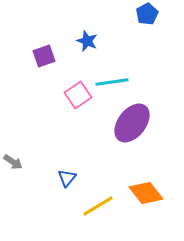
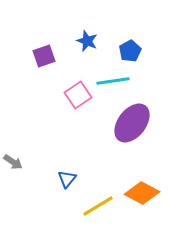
blue pentagon: moved 17 px left, 37 px down
cyan line: moved 1 px right, 1 px up
blue triangle: moved 1 px down
orange diamond: moved 4 px left; rotated 24 degrees counterclockwise
